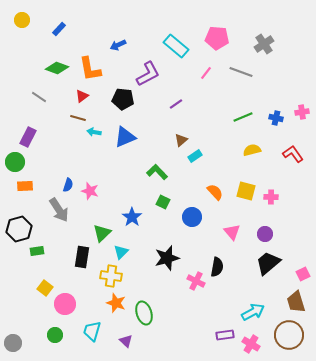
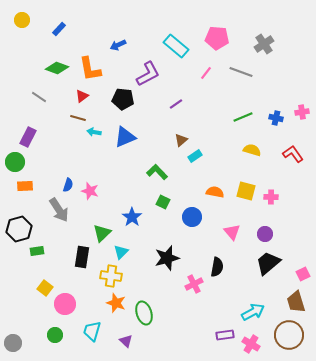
yellow semicircle at (252, 150): rotated 30 degrees clockwise
orange semicircle at (215, 192): rotated 36 degrees counterclockwise
pink cross at (196, 281): moved 2 px left, 3 px down; rotated 36 degrees clockwise
